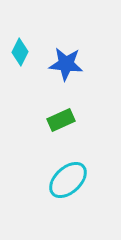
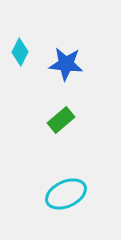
green rectangle: rotated 16 degrees counterclockwise
cyan ellipse: moved 2 px left, 14 px down; rotated 18 degrees clockwise
